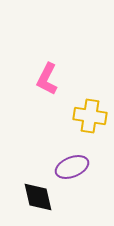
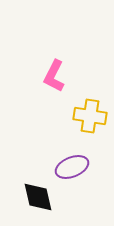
pink L-shape: moved 7 px right, 3 px up
